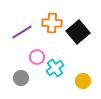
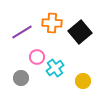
black square: moved 2 px right
